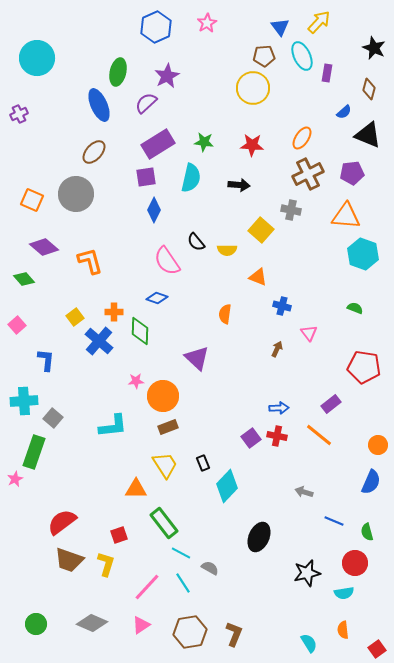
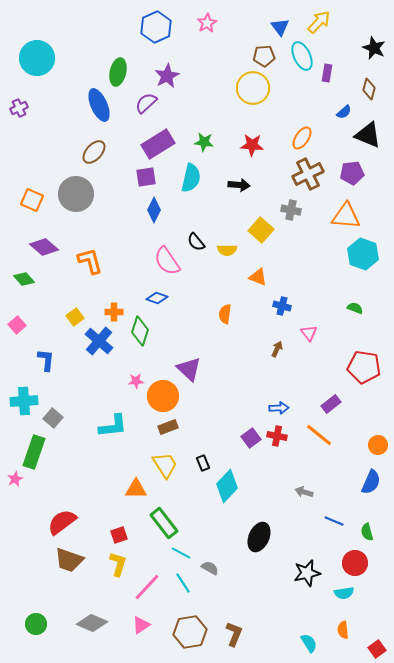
purple cross at (19, 114): moved 6 px up
green diamond at (140, 331): rotated 16 degrees clockwise
purple triangle at (197, 358): moved 8 px left, 11 px down
yellow L-shape at (106, 564): moved 12 px right
